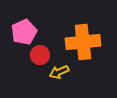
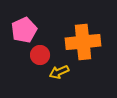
pink pentagon: moved 2 px up
